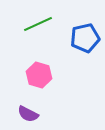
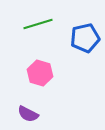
green line: rotated 8 degrees clockwise
pink hexagon: moved 1 px right, 2 px up
